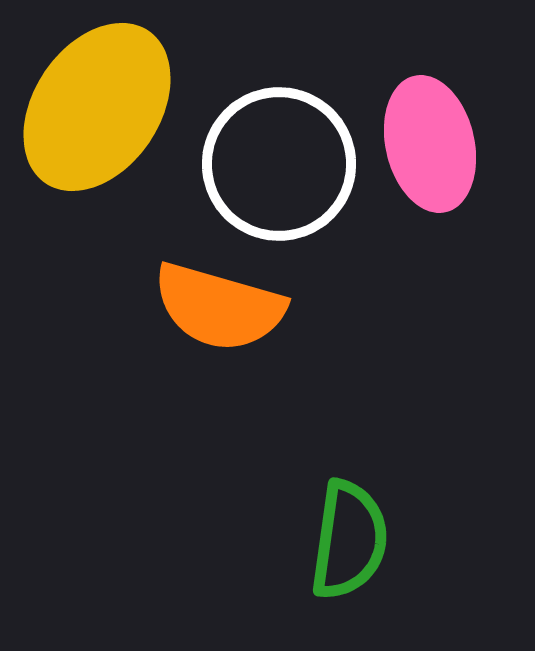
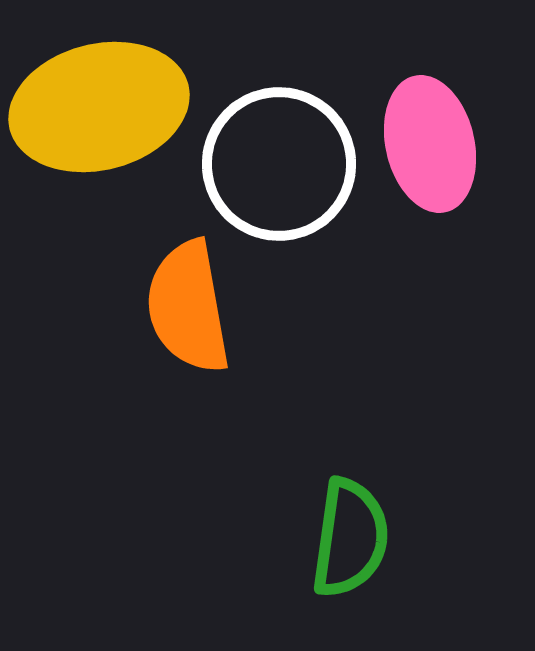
yellow ellipse: moved 2 px right; rotated 42 degrees clockwise
orange semicircle: moved 31 px left; rotated 64 degrees clockwise
green semicircle: moved 1 px right, 2 px up
